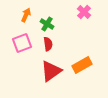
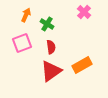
red semicircle: moved 3 px right, 3 px down
